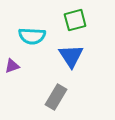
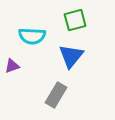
blue triangle: rotated 12 degrees clockwise
gray rectangle: moved 2 px up
